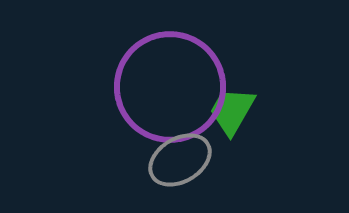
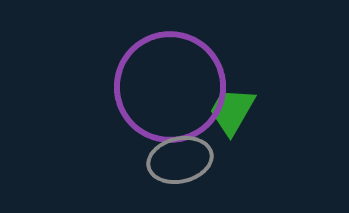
gray ellipse: rotated 18 degrees clockwise
